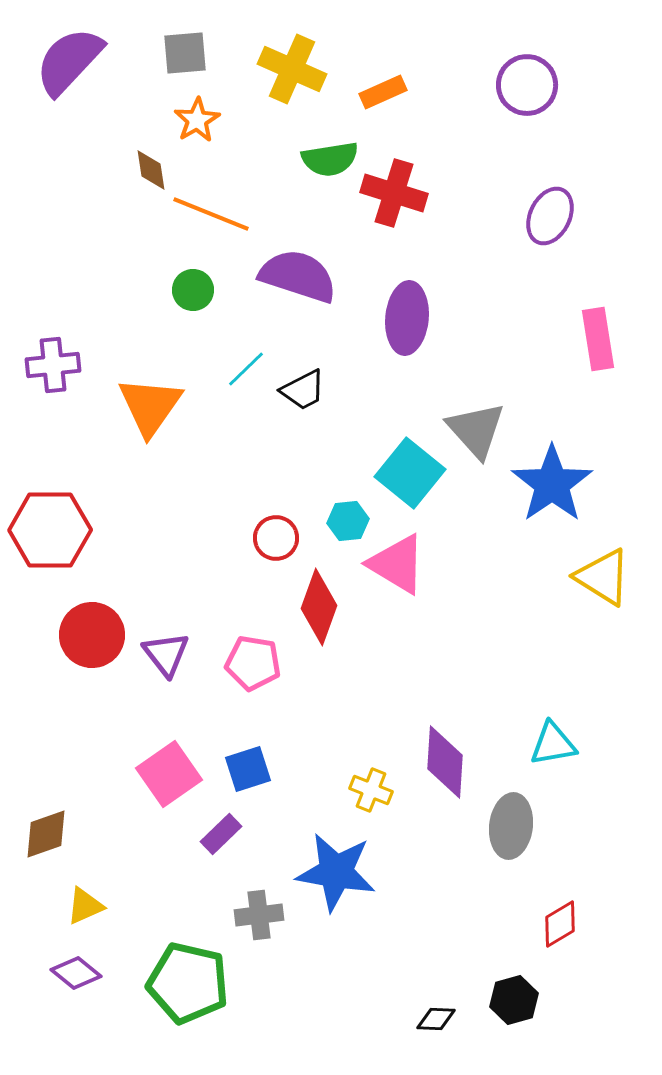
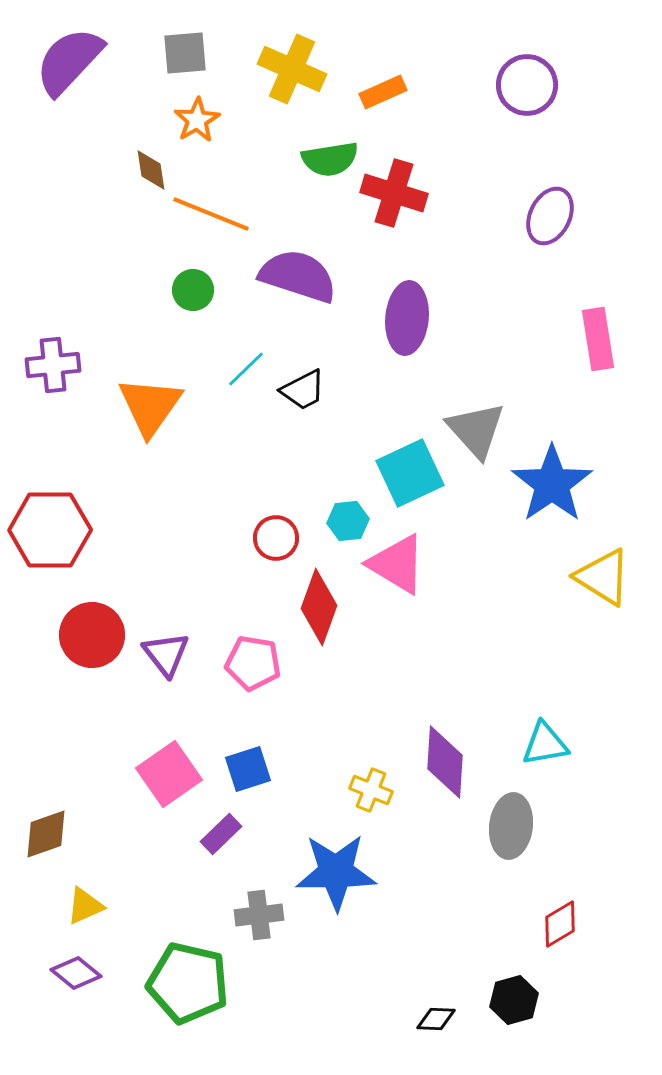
cyan square at (410, 473): rotated 26 degrees clockwise
cyan triangle at (553, 744): moved 8 px left
blue star at (336, 872): rotated 10 degrees counterclockwise
